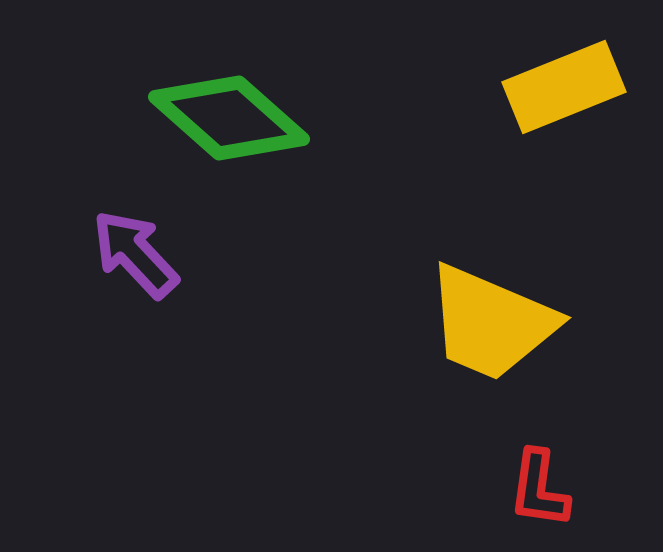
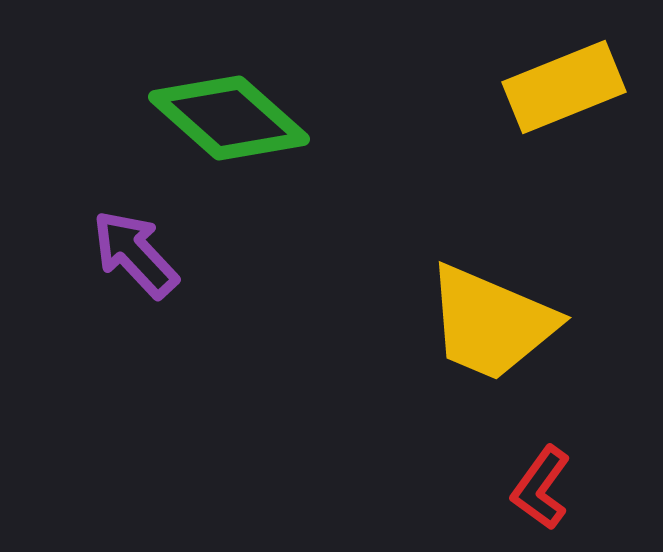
red L-shape: moved 2 px right, 1 px up; rotated 28 degrees clockwise
